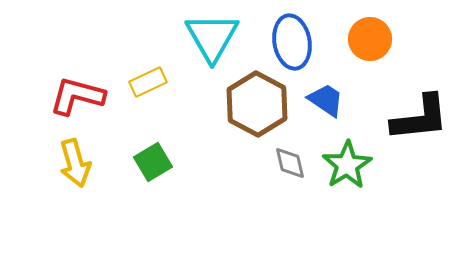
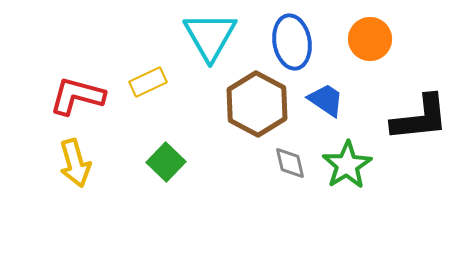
cyan triangle: moved 2 px left, 1 px up
green square: moved 13 px right; rotated 15 degrees counterclockwise
